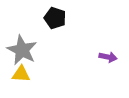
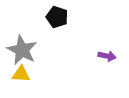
black pentagon: moved 2 px right, 1 px up
purple arrow: moved 1 px left, 1 px up
